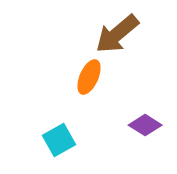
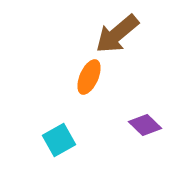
purple diamond: rotated 12 degrees clockwise
